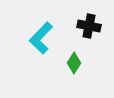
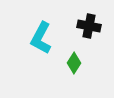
cyan L-shape: rotated 16 degrees counterclockwise
